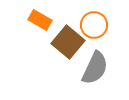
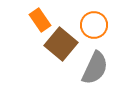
orange rectangle: rotated 25 degrees clockwise
brown square: moved 7 px left, 2 px down
